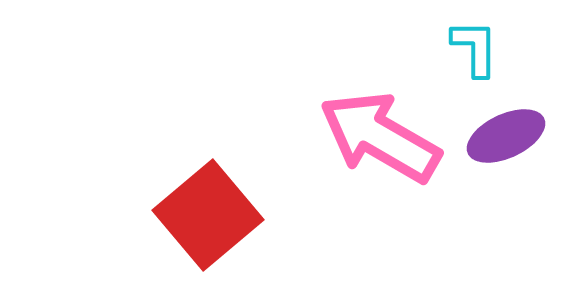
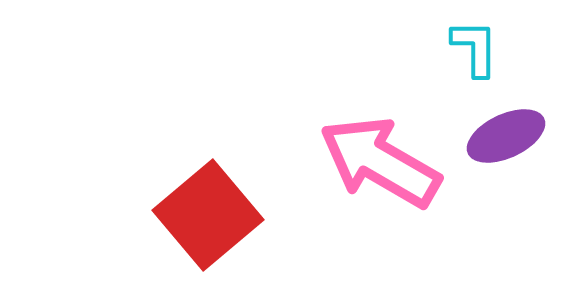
pink arrow: moved 25 px down
